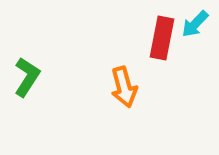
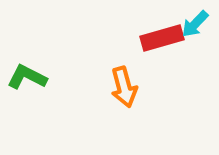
red rectangle: rotated 63 degrees clockwise
green L-shape: rotated 96 degrees counterclockwise
